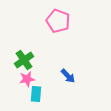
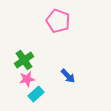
cyan rectangle: rotated 42 degrees clockwise
